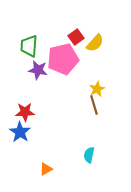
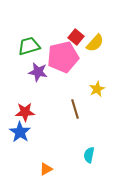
red square: rotated 14 degrees counterclockwise
green trapezoid: rotated 70 degrees clockwise
pink pentagon: moved 2 px up
purple star: moved 2 px down
brown line: moved 19 px left, 4 px down
